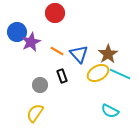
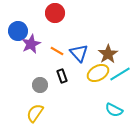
blue circle: moved 1 px right, 1 px up
purple star: moved 2 px down
blue triangle: moved 1 px up
cyan line: rotated 55 degrees counterclockwise
cyan semicircle: moved 4 px right, 1 px up
